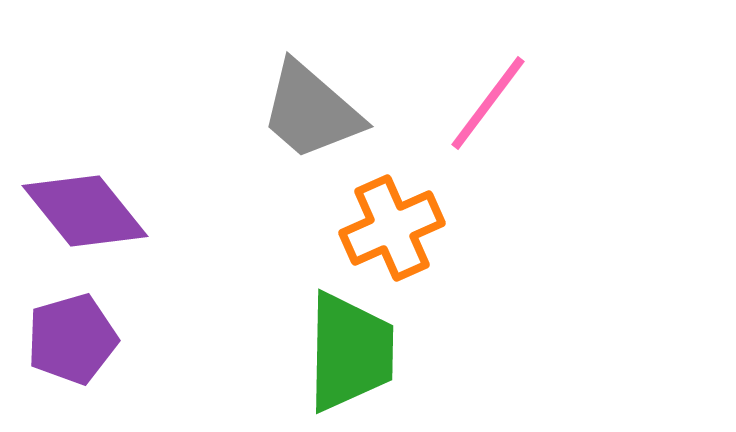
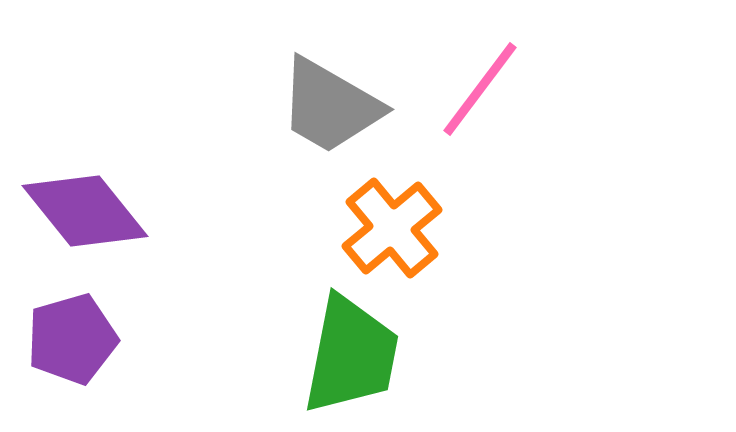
pink line: moved 8 px left, 14 px up
gray trapezoid: moved 19 px right, 5 px up; rotated 11 degrees counterclockwise
orange cross: rotated 16 degrees counterclockwise
green trapezoid: moved 1 px right, 3 px down; rotated 10 degrees clockwise
